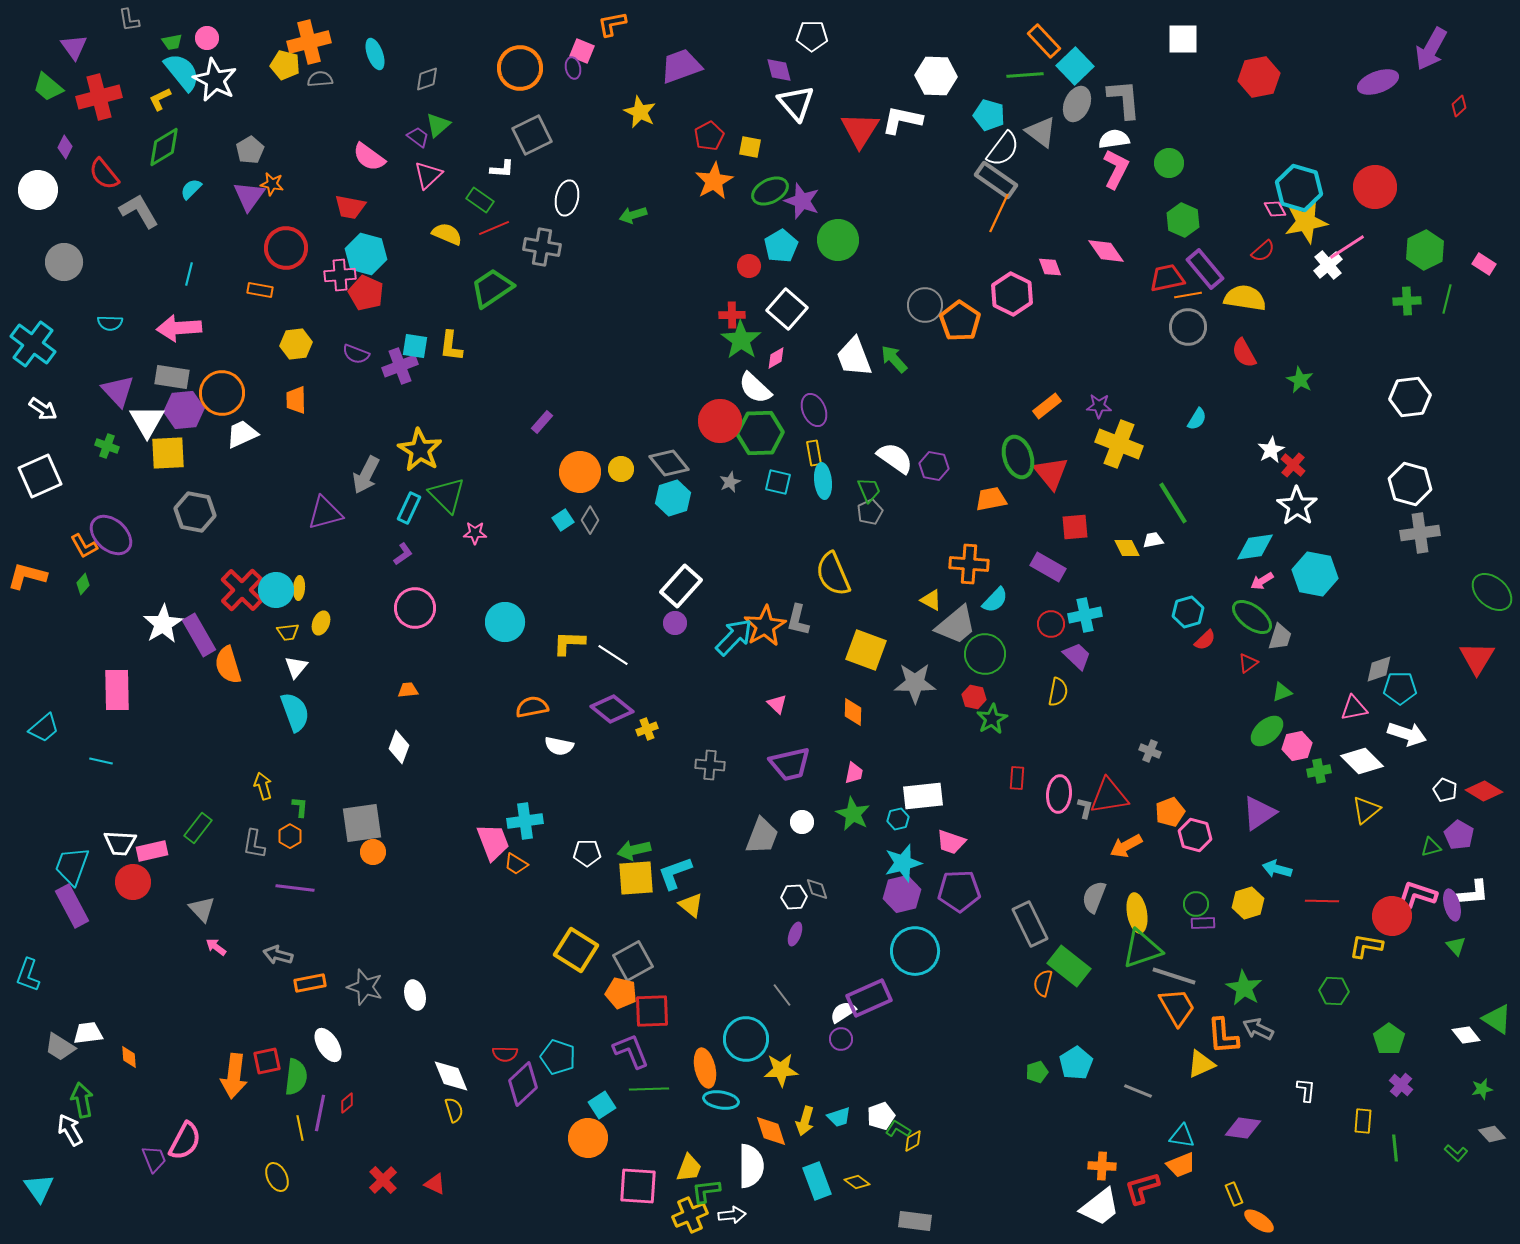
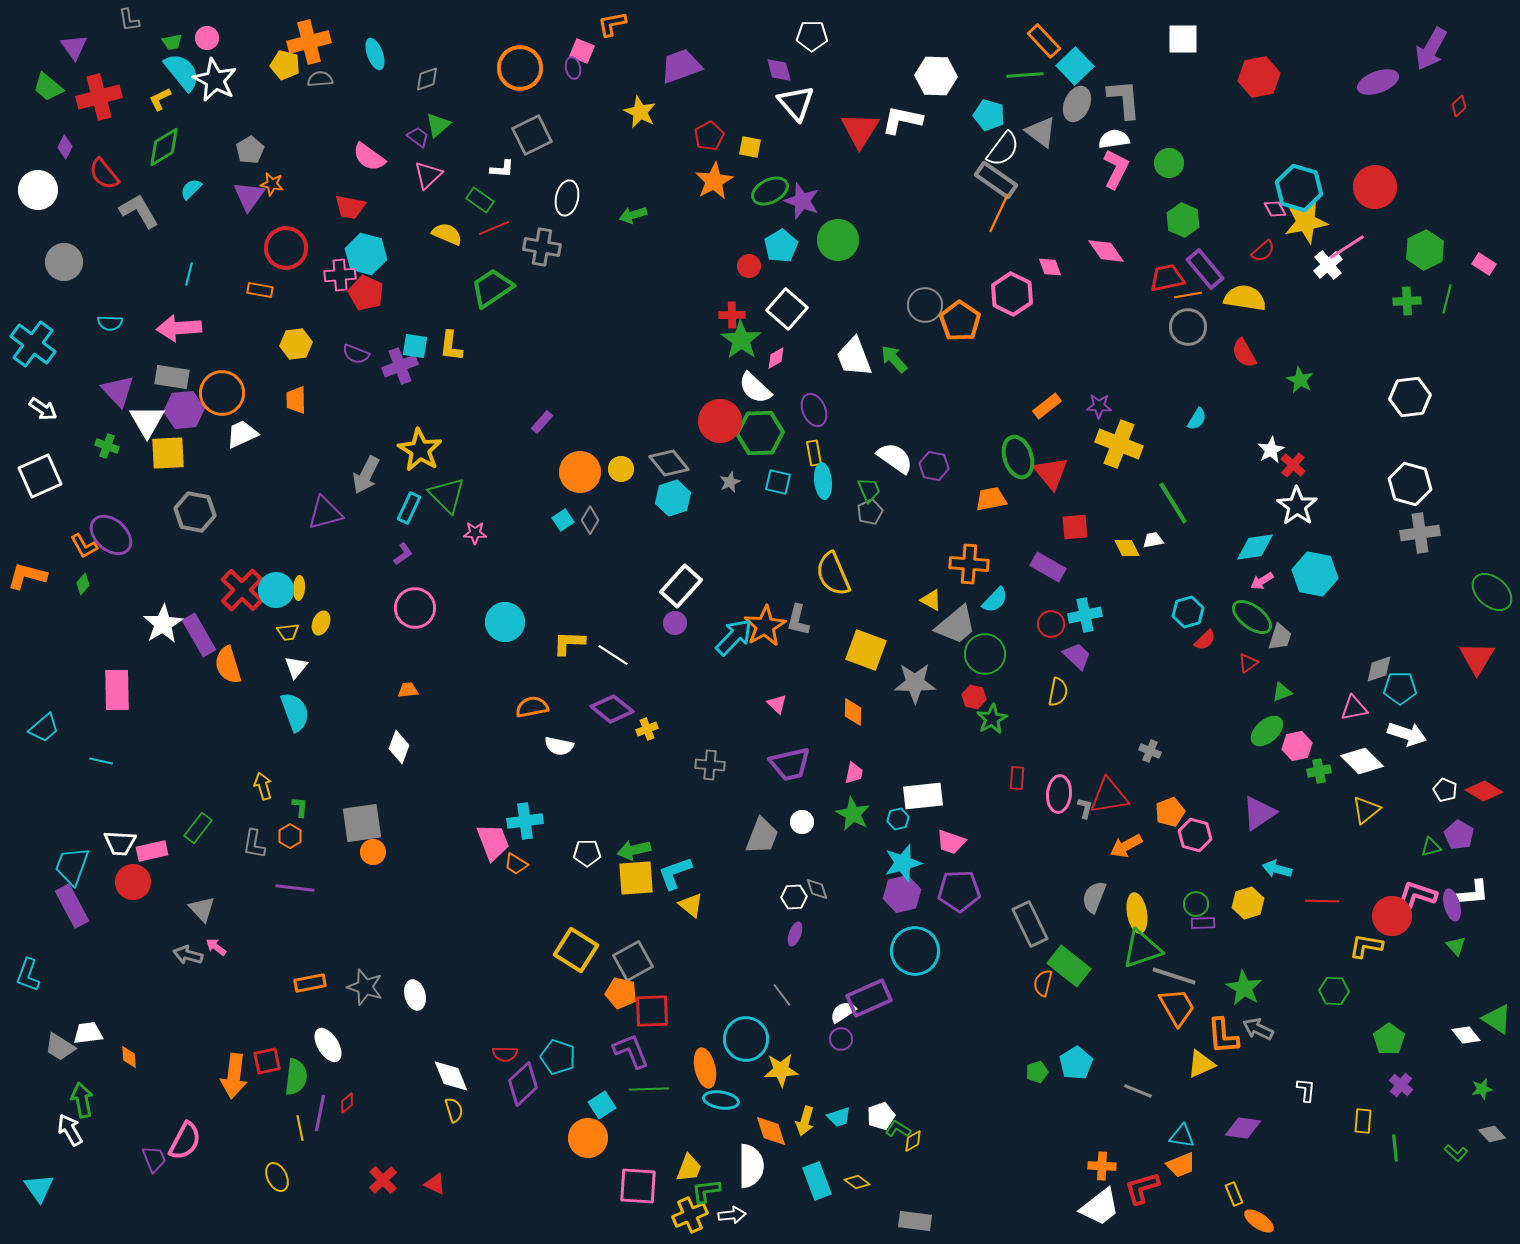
gray arrow at (278, 955): moved 90 px left
